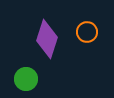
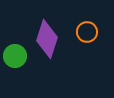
green circle: moved 11 px left, 23 px up
